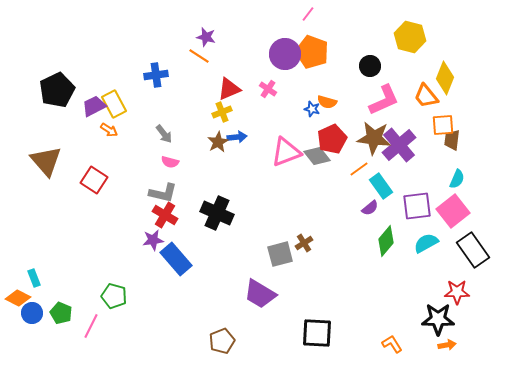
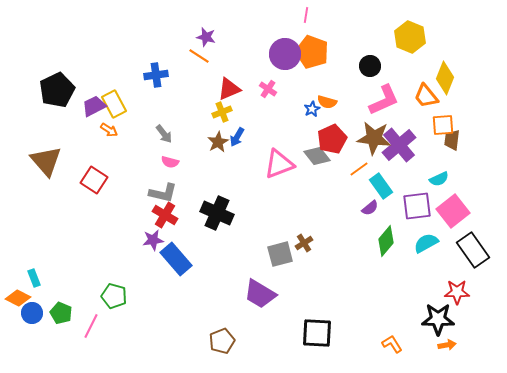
pink line at (308, 14): moved 2 px left, 1 px down; rotated 28 degrees counterclockwise
yellow hexagon at (410, 37): rotated 8 degrees clockwise
blue star at (312, 109): rotated 28 degrees clockwise
blue arrow at (237, 137): rotated 126 degrees clockwise
pink triangle at (286, 152): moved 7 px left, 12 px down
cyan semicircle at (457, 179): moved 18 px left; rotated 42 degrees clockwise
